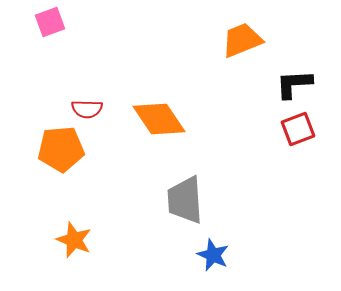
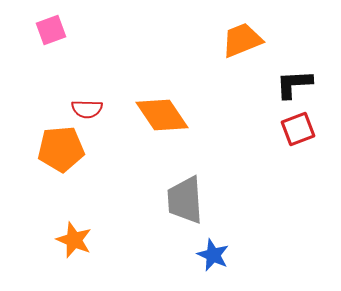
pink square: moved 1 px right, 8 px down
orange diamond: moved 3 px right, 4 px up
